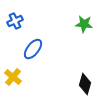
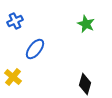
green star: moved 2 px right; rotated 18 degrees clockwise
blue ellipse: moved 2 px right
